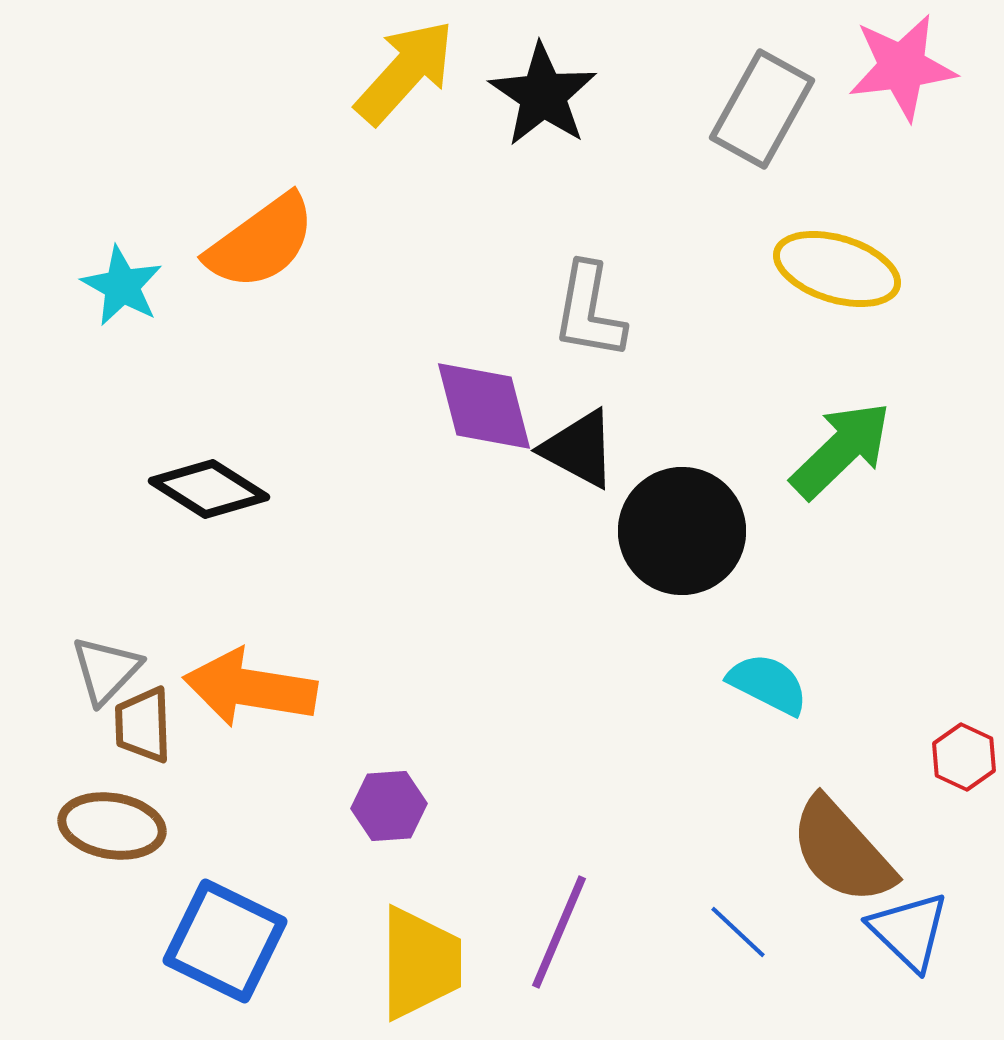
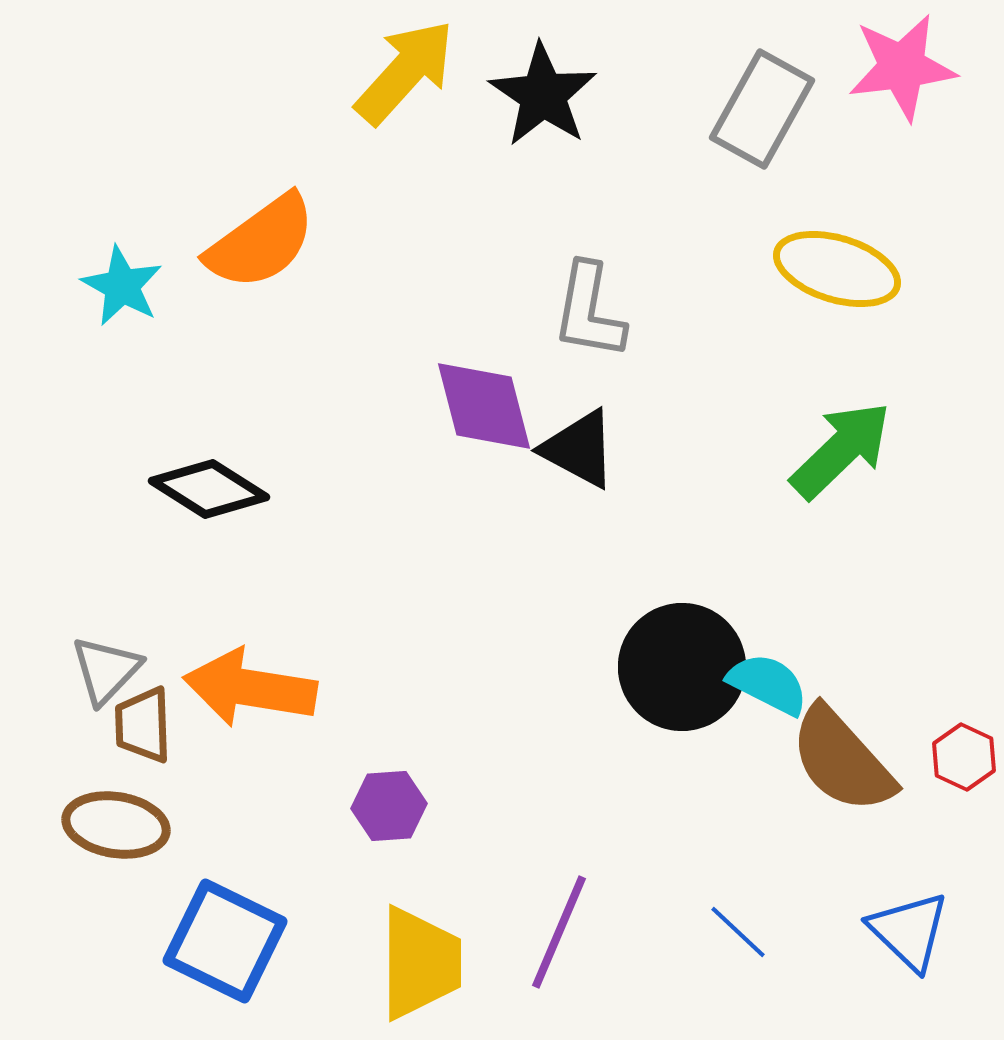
black circle: moved 136 px down
brown ellipse: moved 4 px right, 1 px up
brown semicircle: moved 91 px up
